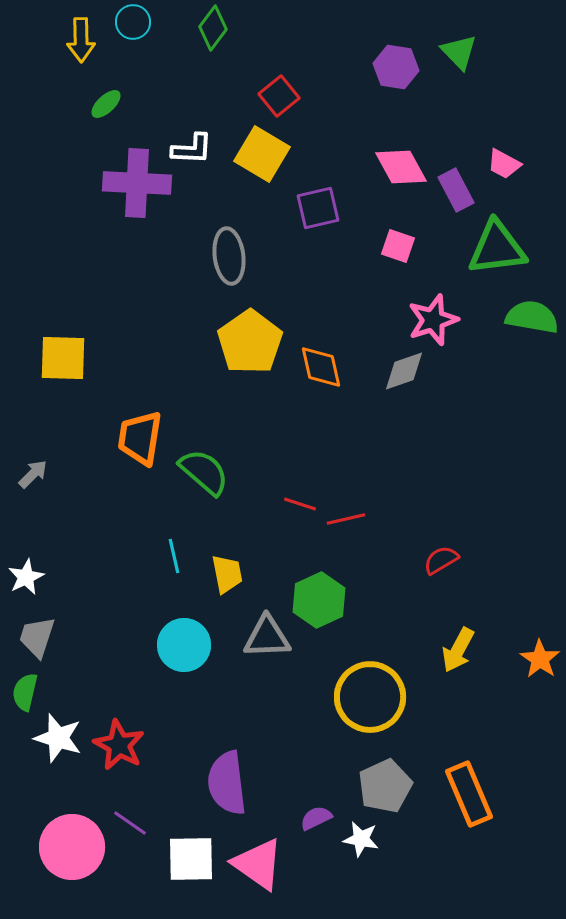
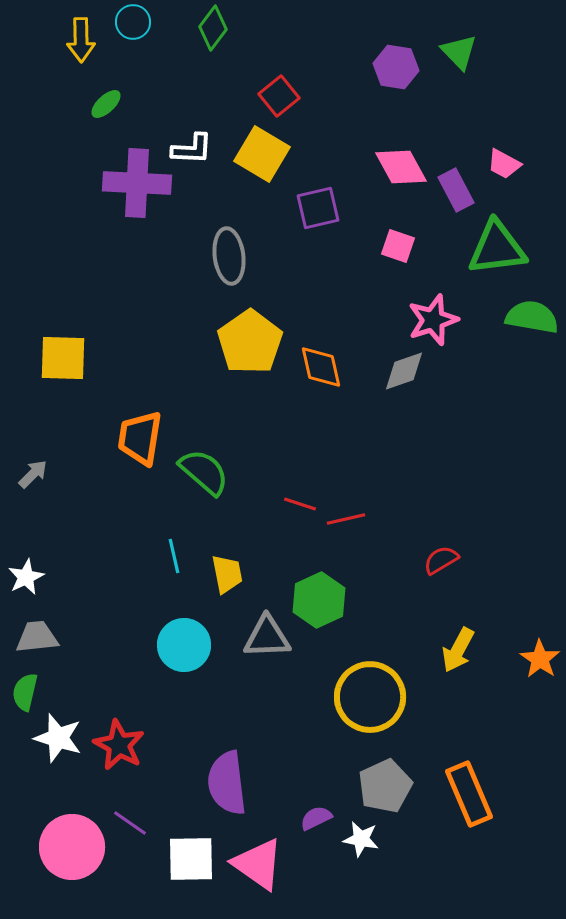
gray trapezoid at (37, 637): rotated 66 degrees clockwise
